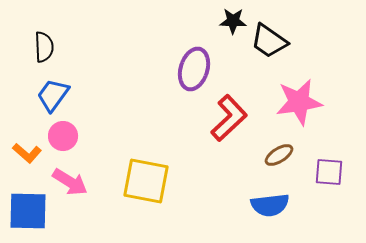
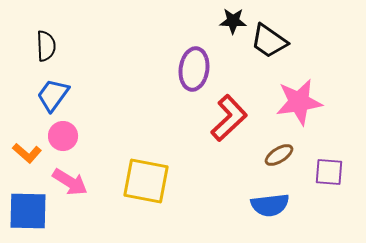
black semicircle: moved 2 px right, 1 px up
purple ellipse: rotated 9 degrees counterclockwise
